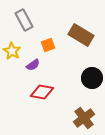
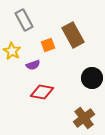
brown rectangle: moved 8 px left; rotated 30 degrees clockwise
purple semicircle: rotated 16 degrees clockwise
